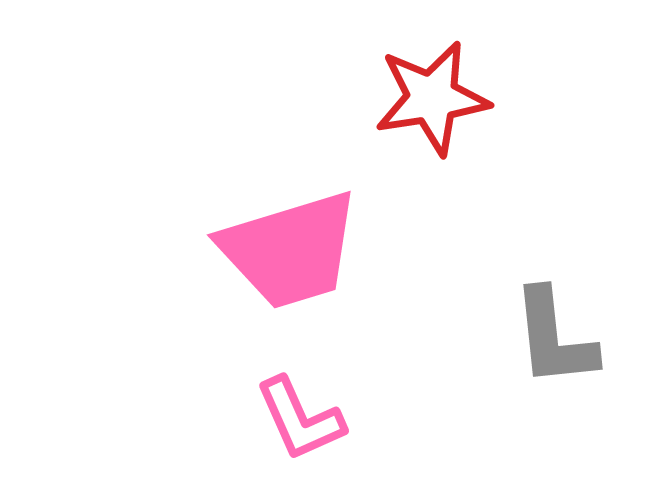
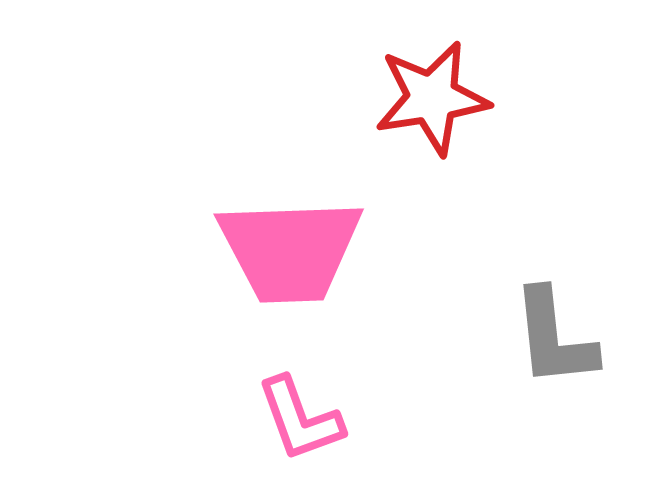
pink trapezoid: rotated 15 degrees clockwise
pink L-shape: rotated 4 degrees clockwise
